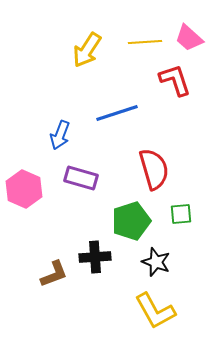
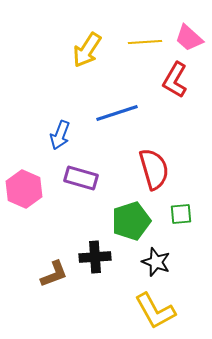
red L-shape: rotated 132 degrees counterclockwise
